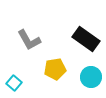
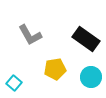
gray L-shape: moved 1 px right, 5 px up
